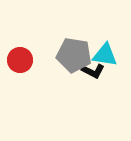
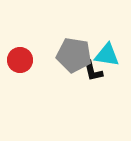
cyan triangle: moved 2 px right
black L-shape: rotated 50 degrees clockwise
